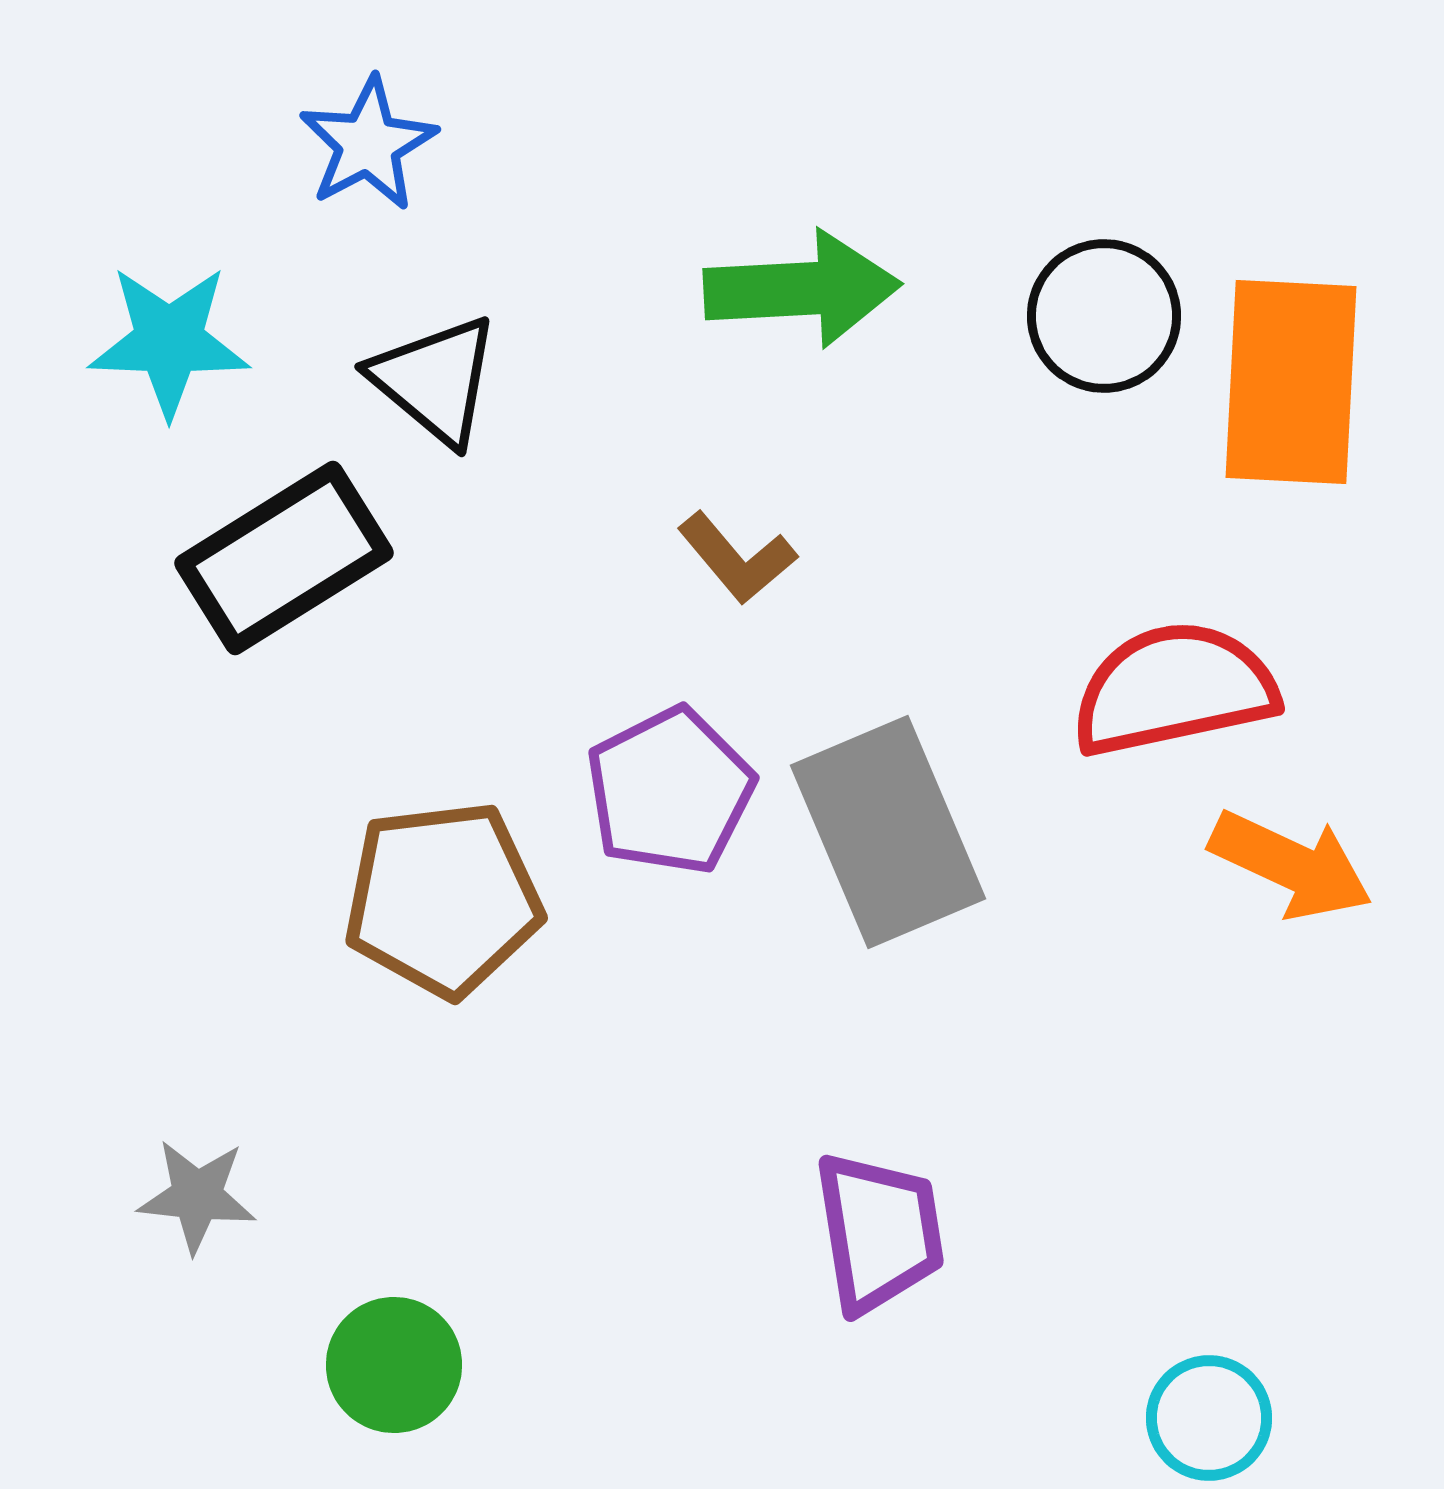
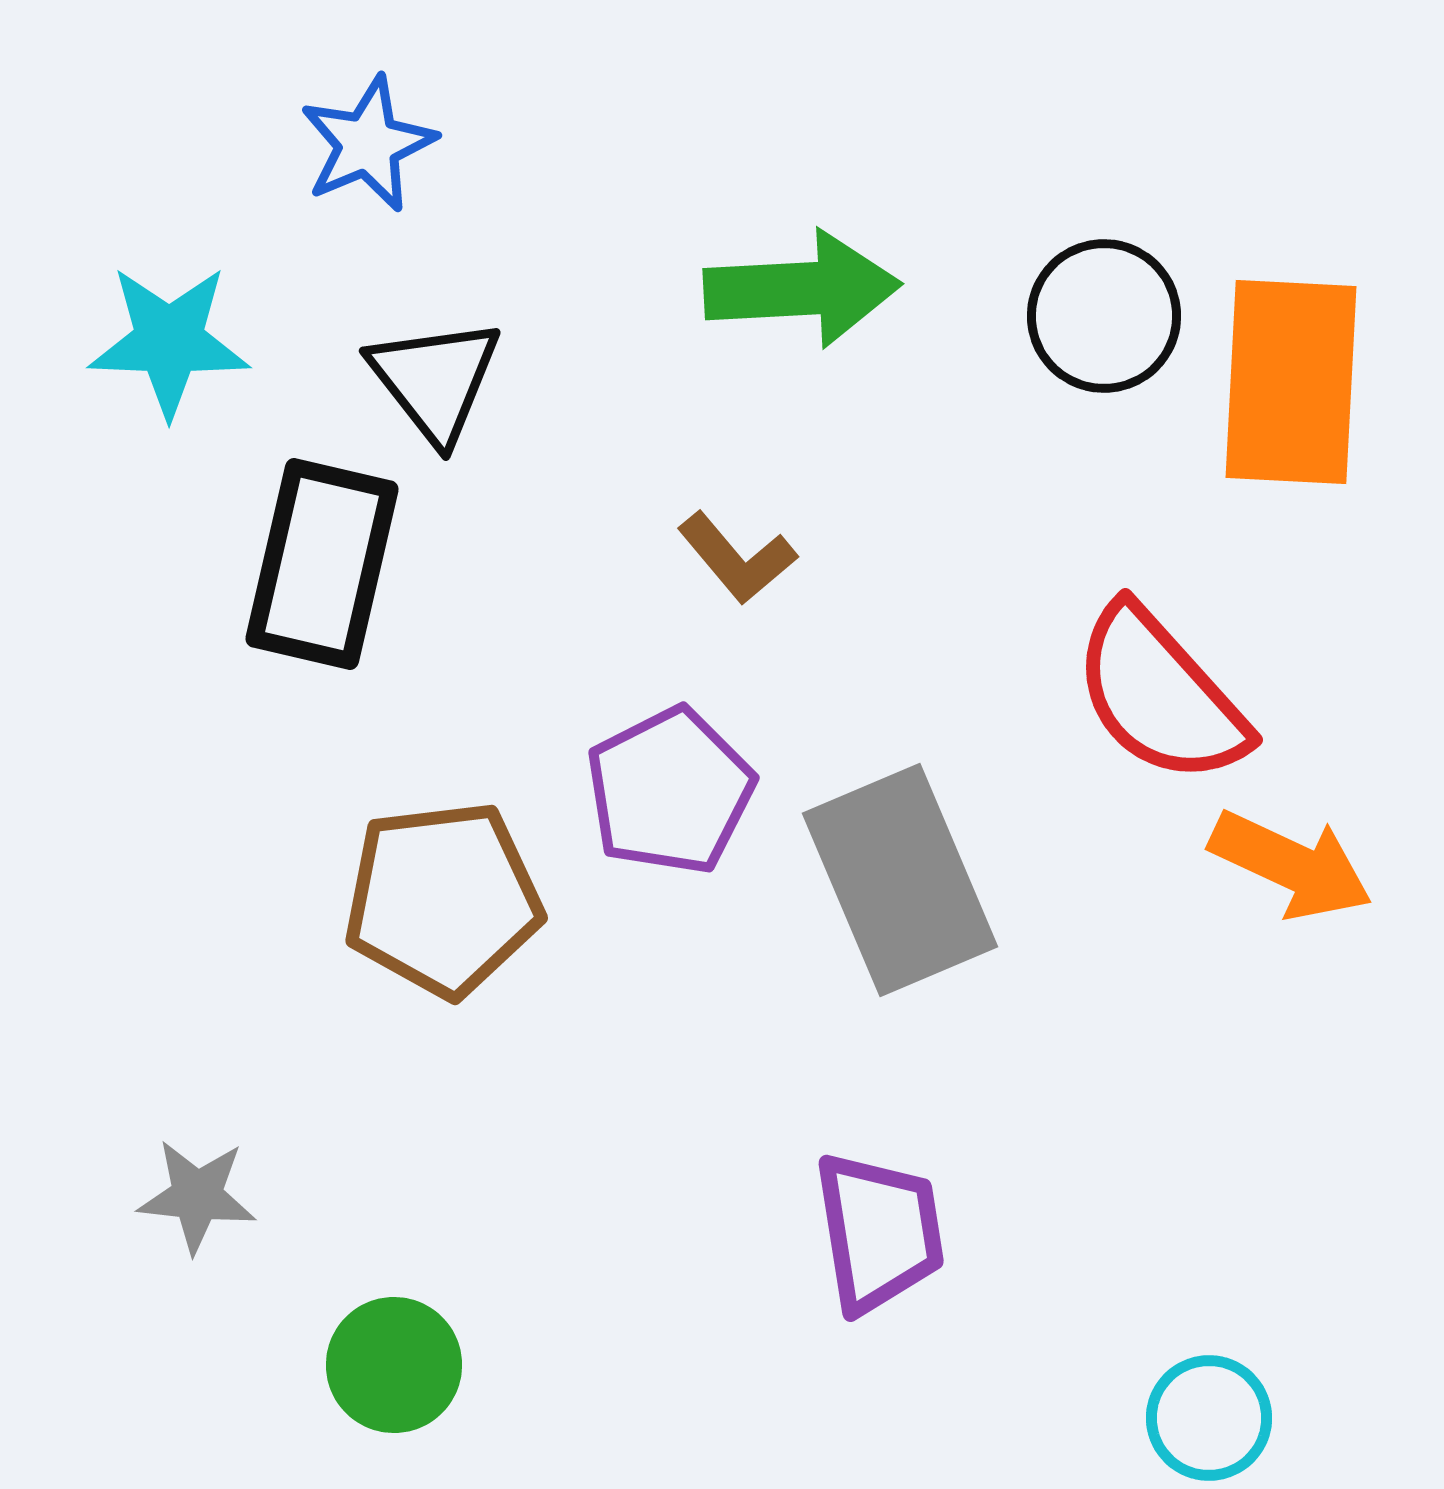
blue star: rotated 5 degrees clockwise
black triangle: rotated 12 degrees clockwise
black rectangle: moved 38 px right, 6 px down; rotated 45 degrees counterclockwise
red semicircle: moved 14 px left, 6 px down; rotated 120 degrees counterclockwise
gray rectangle: moved 12 px right, 48 px down
